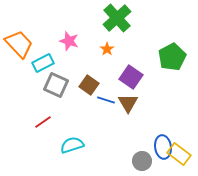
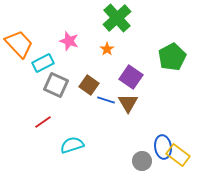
yellow rectangle: moved 1 px left, 1 px down
